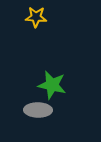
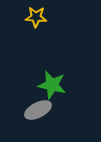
gray ellipse: rotated 28 degrees counterclockwise
